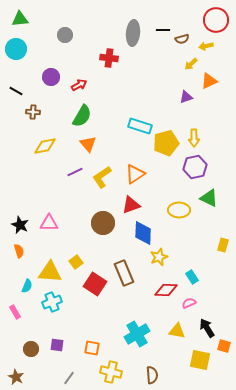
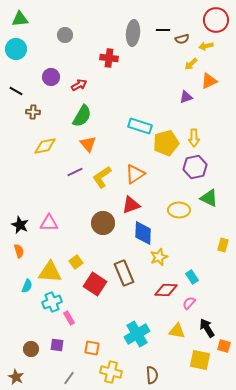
pink semicircle at (189, 303): rotated 24 degrees counterclockwise
pink rectangle at (15, 312): moved 54 px right, 6 px down
